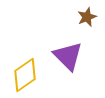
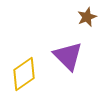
yellow diamond: moved 1 px left, 1 px up
